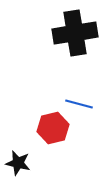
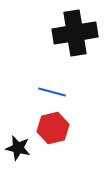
blue line: moved 27 px left, 12 px up
black star: moved 15 px up
